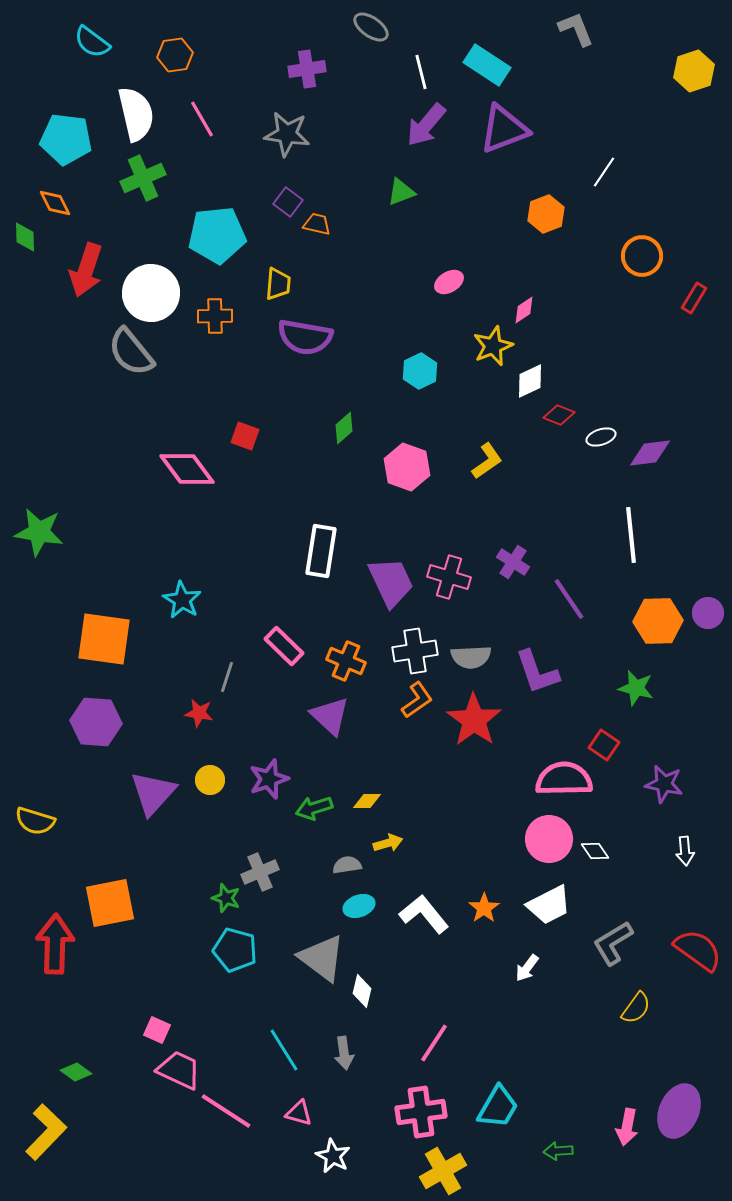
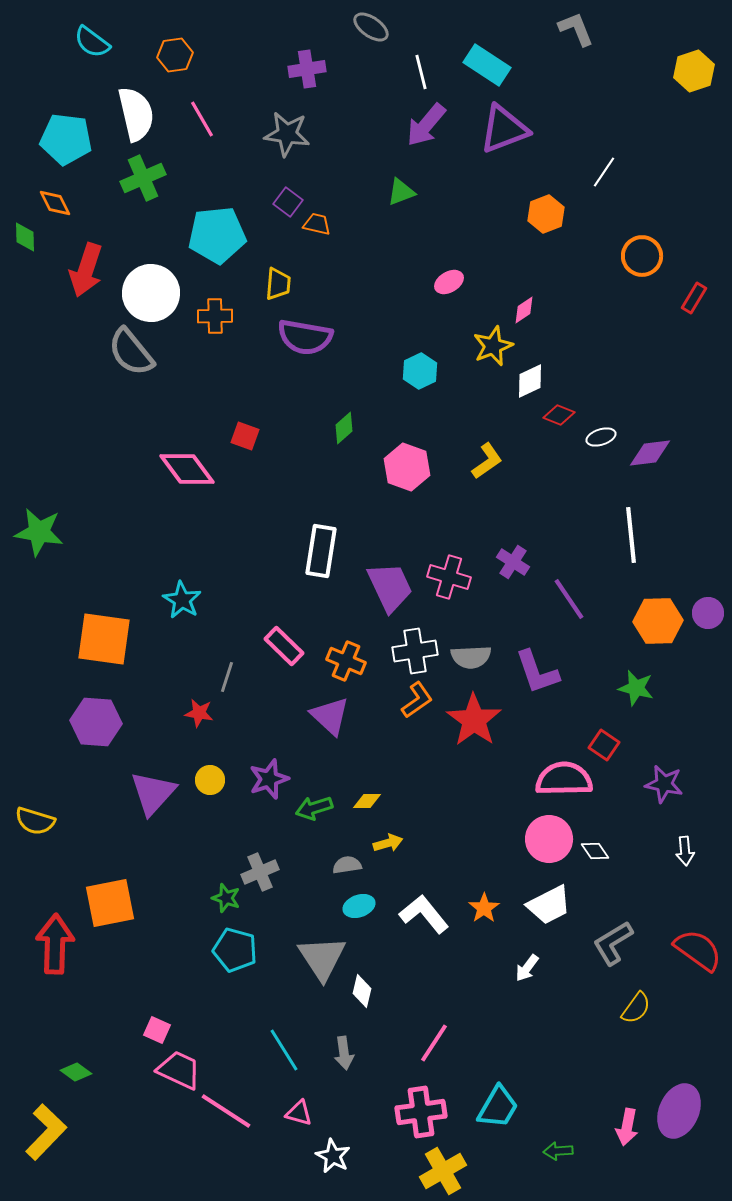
purple trapezoid at (391, 582): moved 1 px left, 5 px down
gray triangle at (322, 958): rotated 20 degrees clockwise
